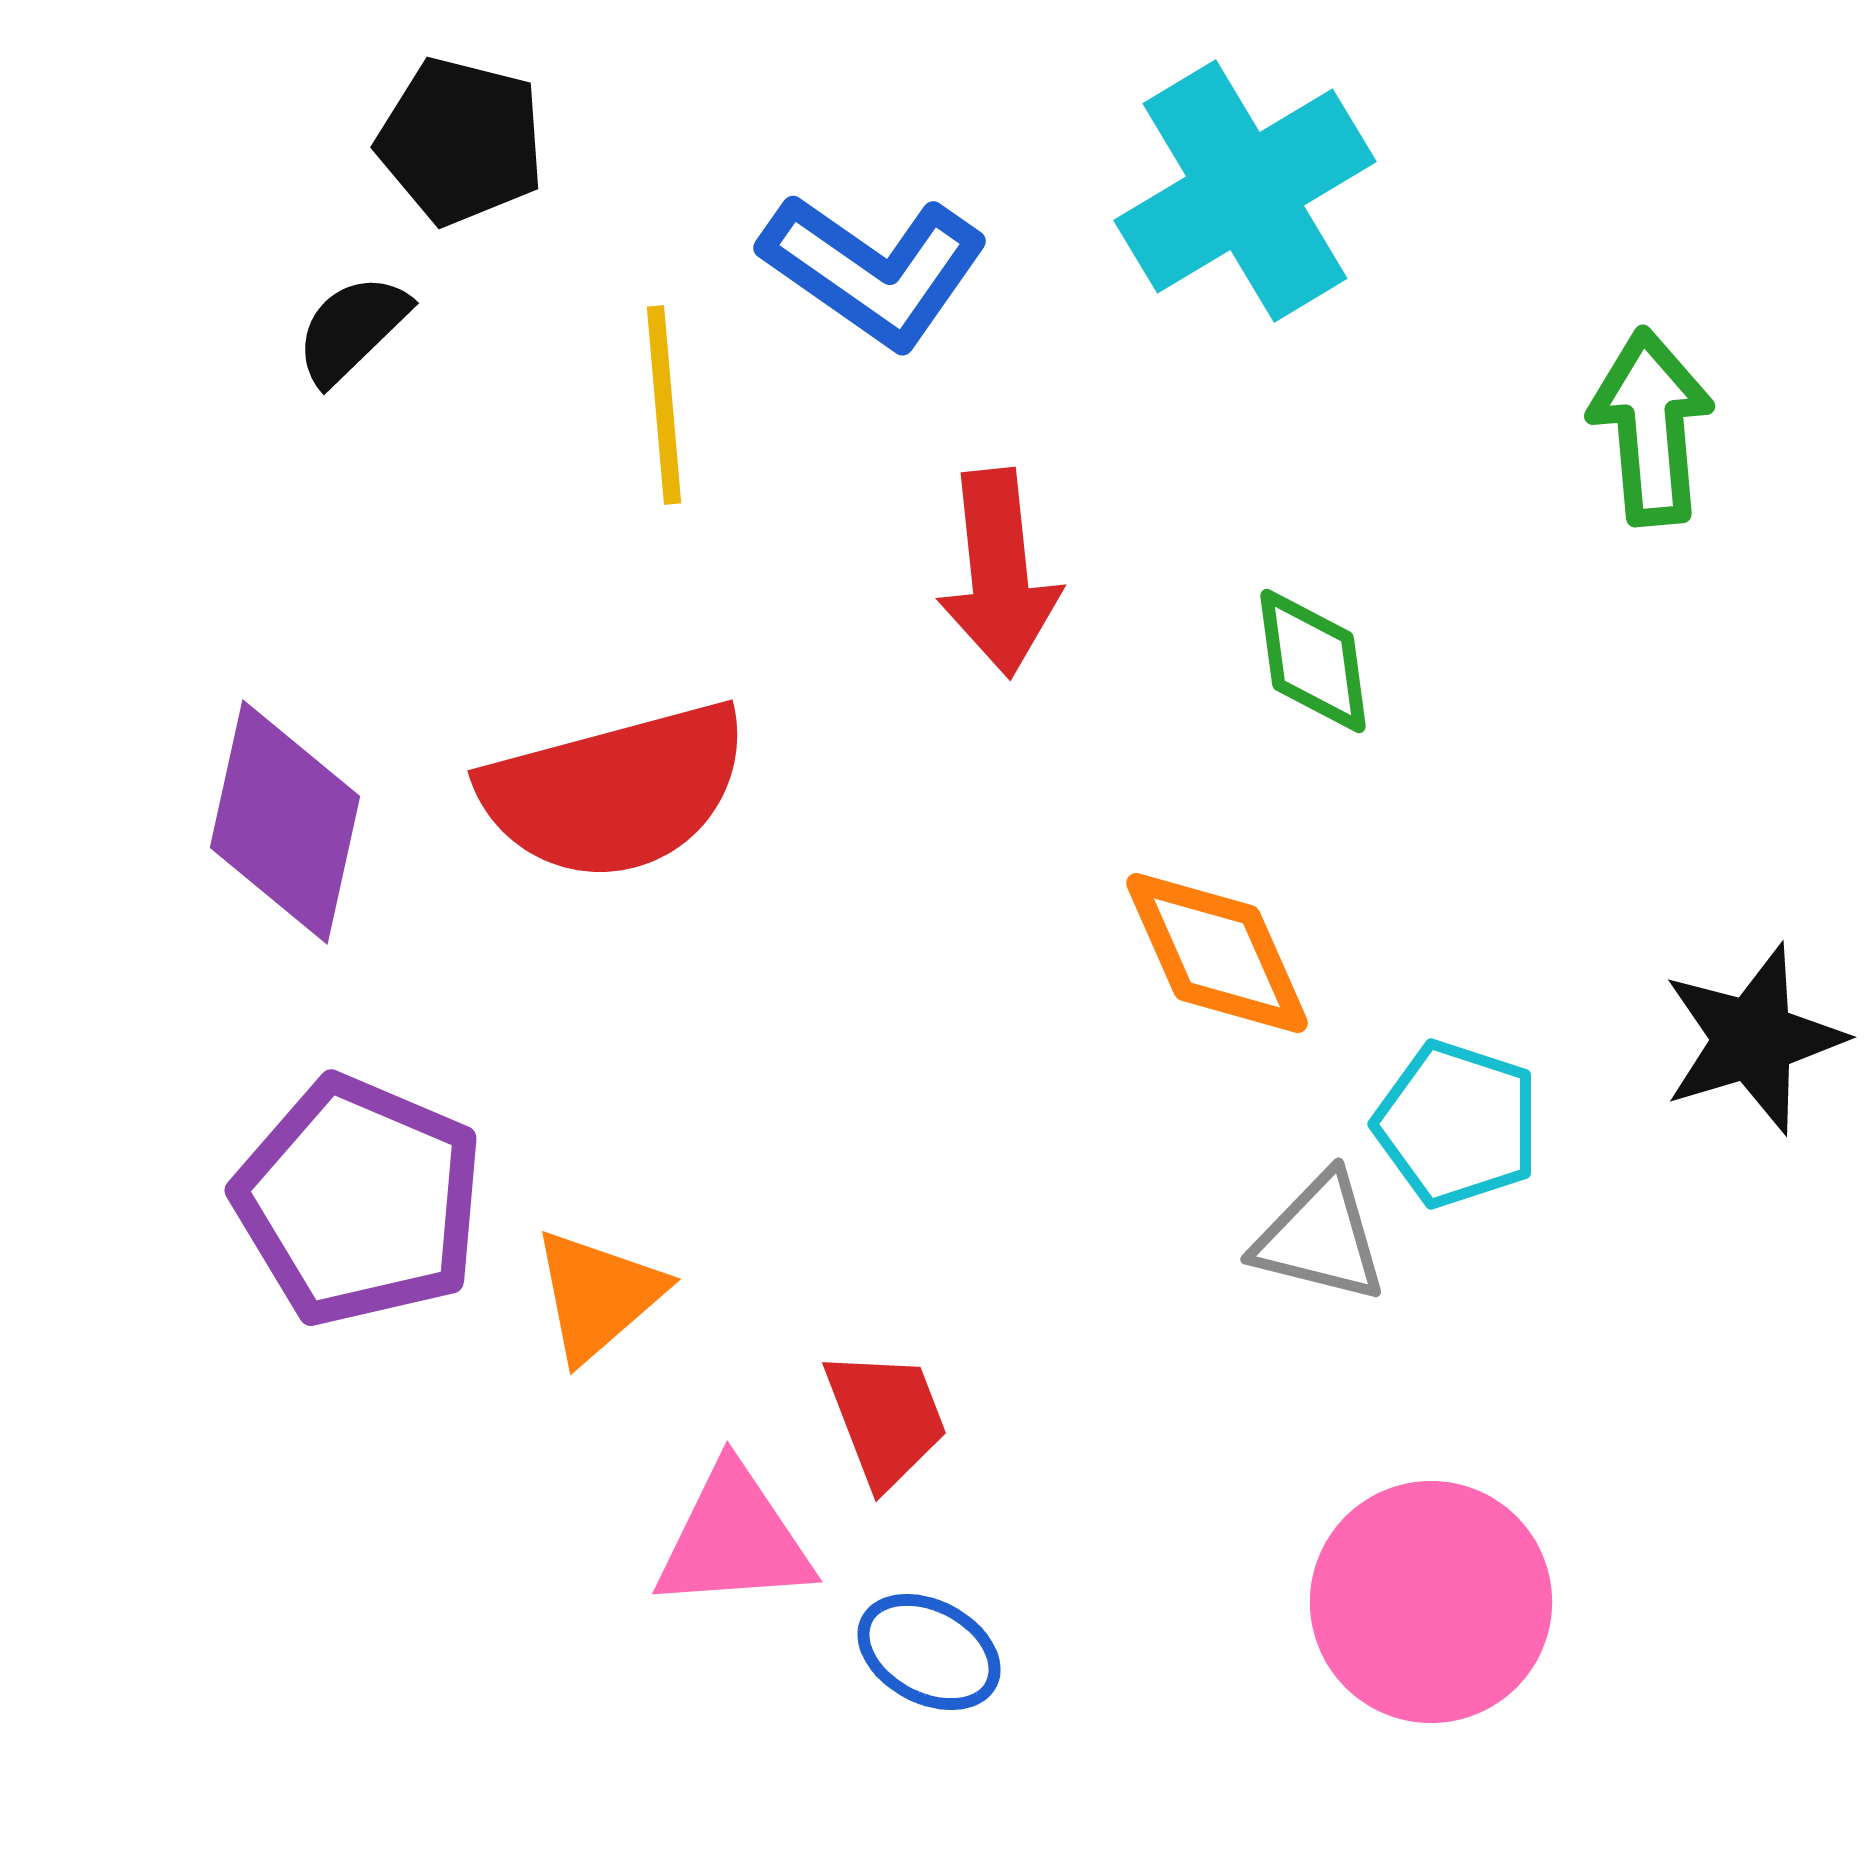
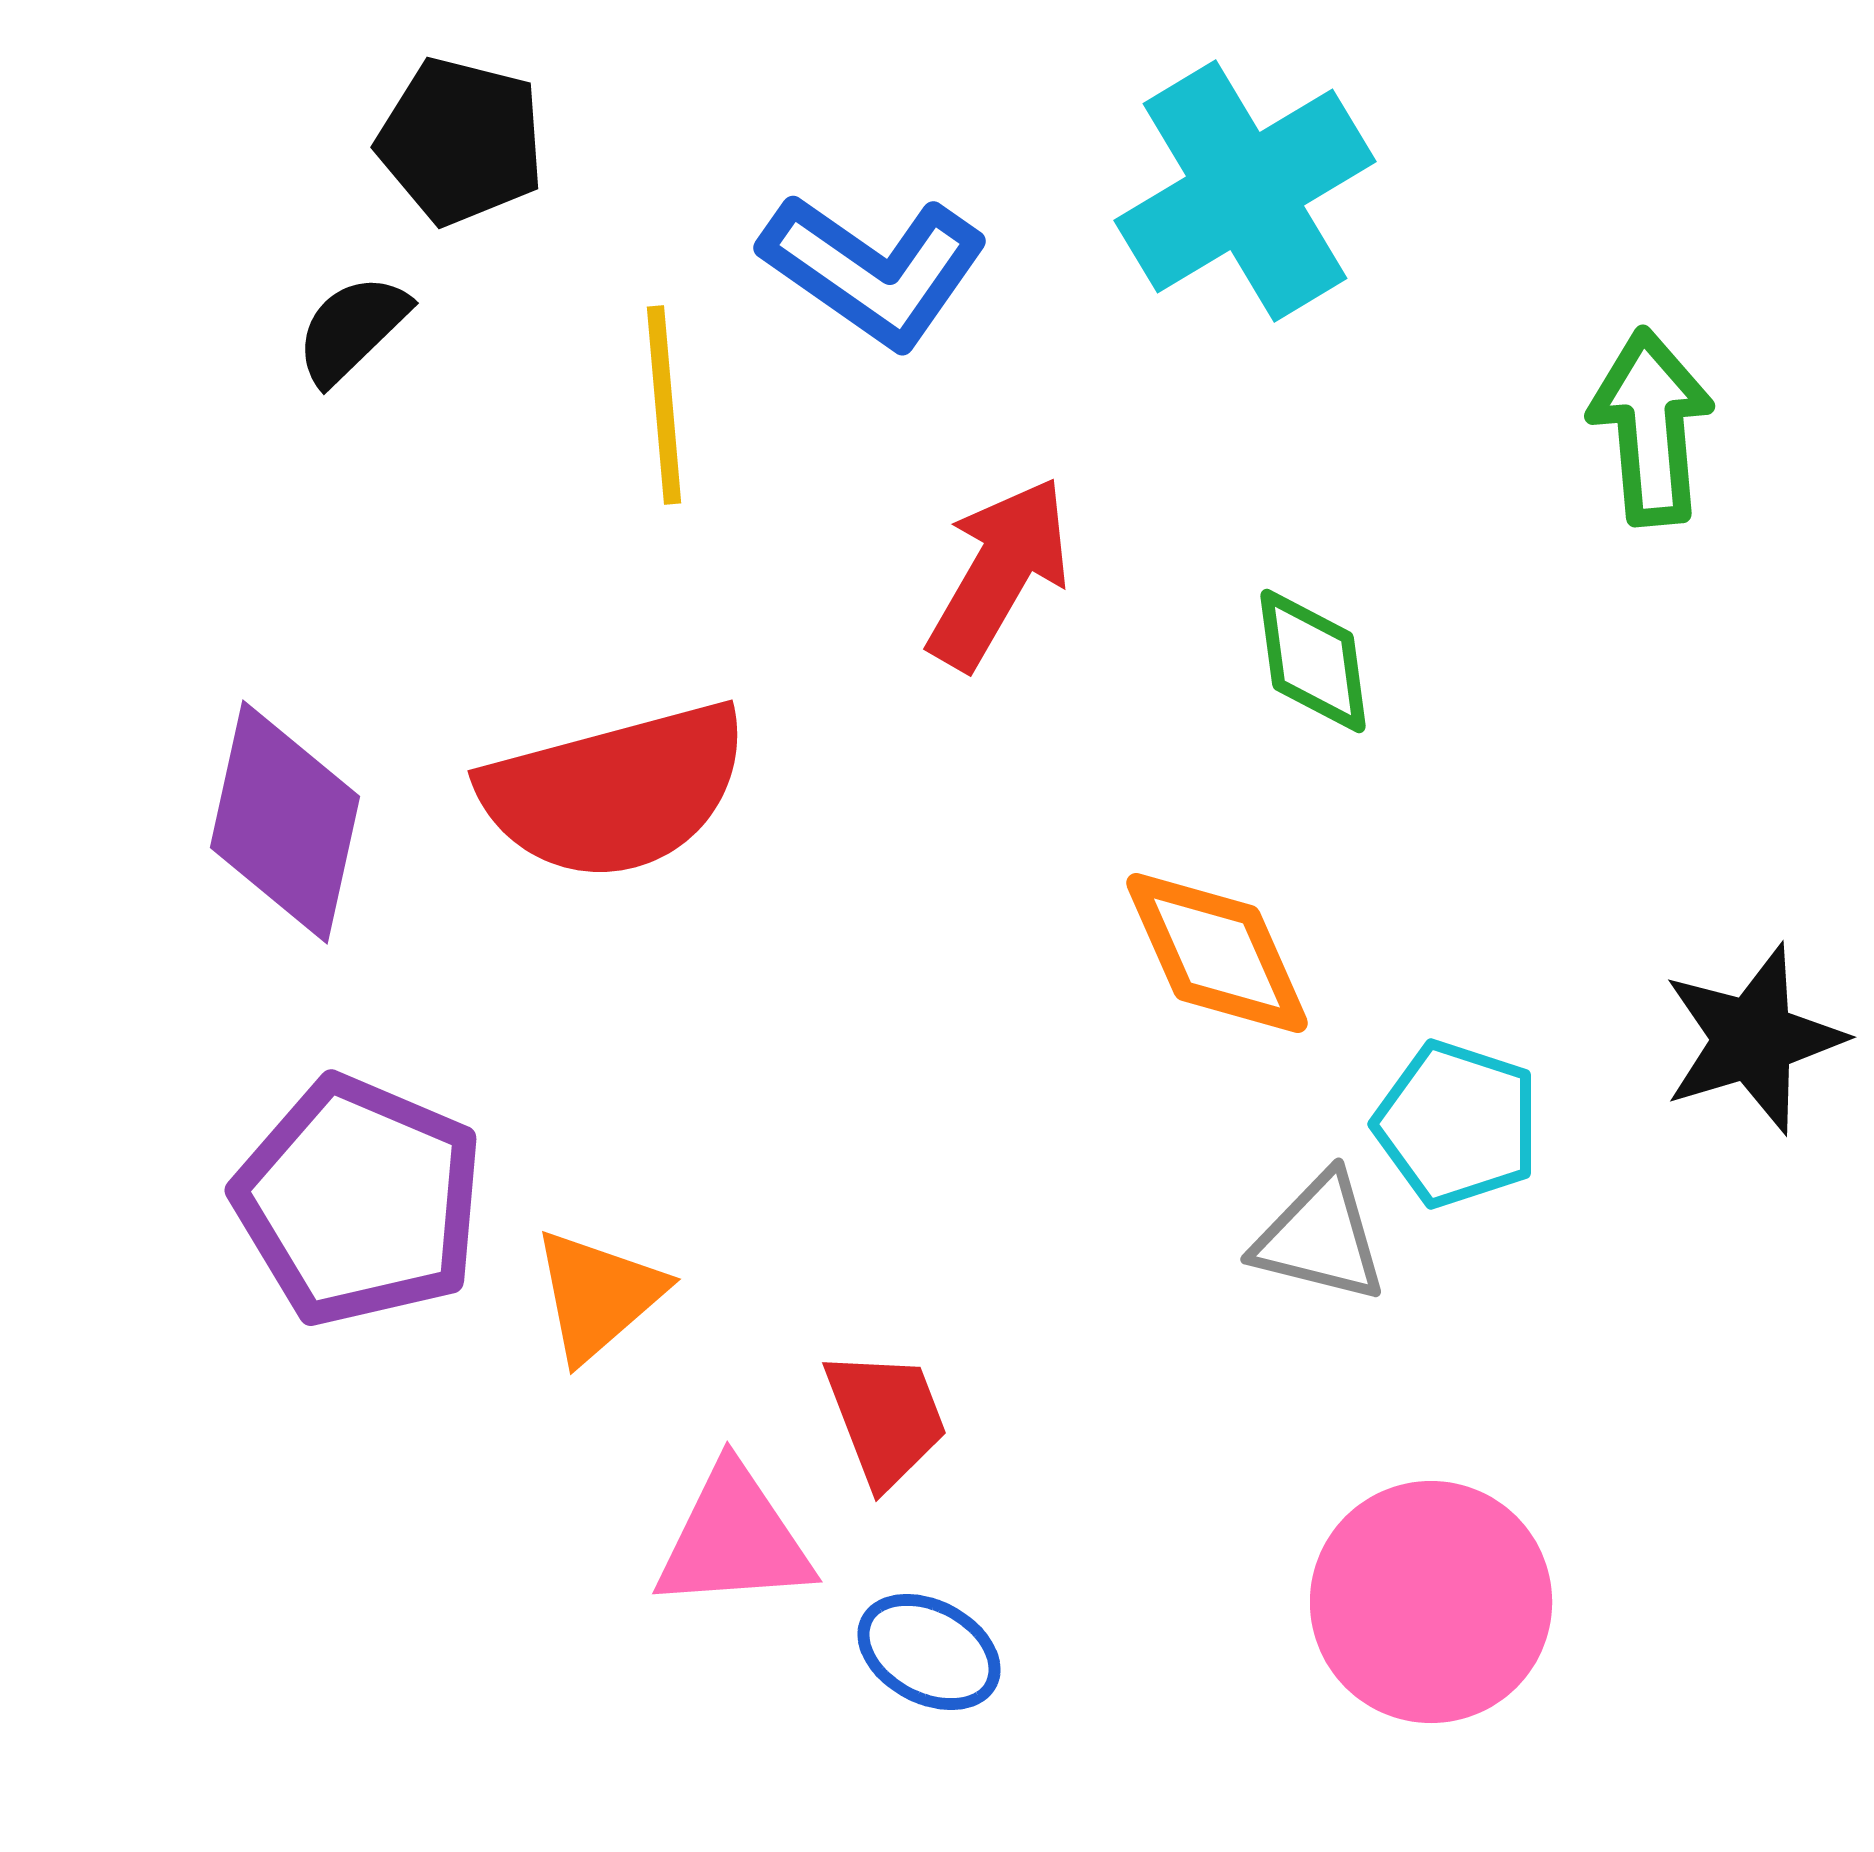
red arrow: rotated 144 degrees counterclockwise
